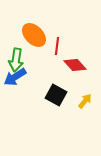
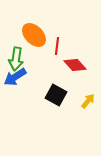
green arrow: moved 1 px up
yellow arrow: moved 3 px right
